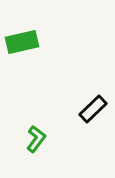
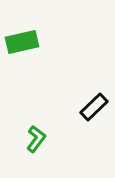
black rectangle: moved 1 px right, 2 px up
